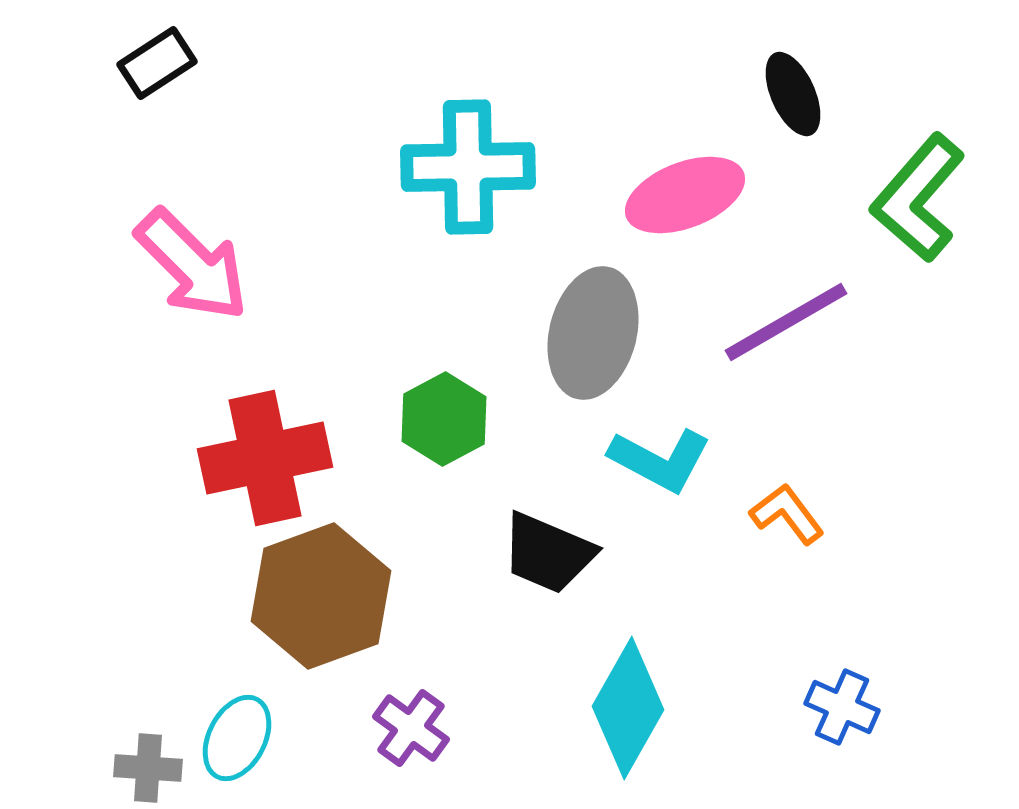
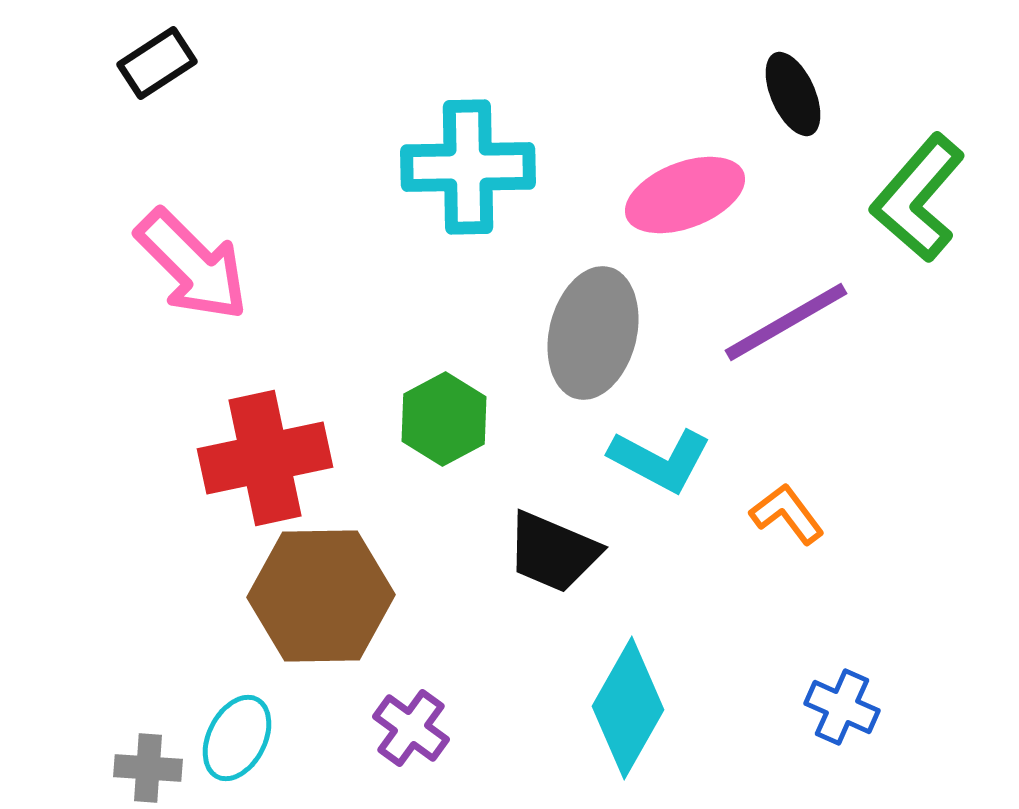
black trapezoid: moved 5 px right, 1 px up
brown hexagon: rotated 19 degrees clockwise
